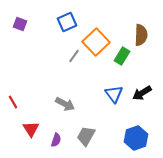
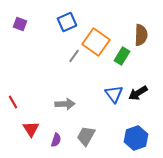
orange square: rotated 12 degrees counterclockwise
black arrow: moved 4 px left
gray arrow: rotated 30 degrees counterclockwise
